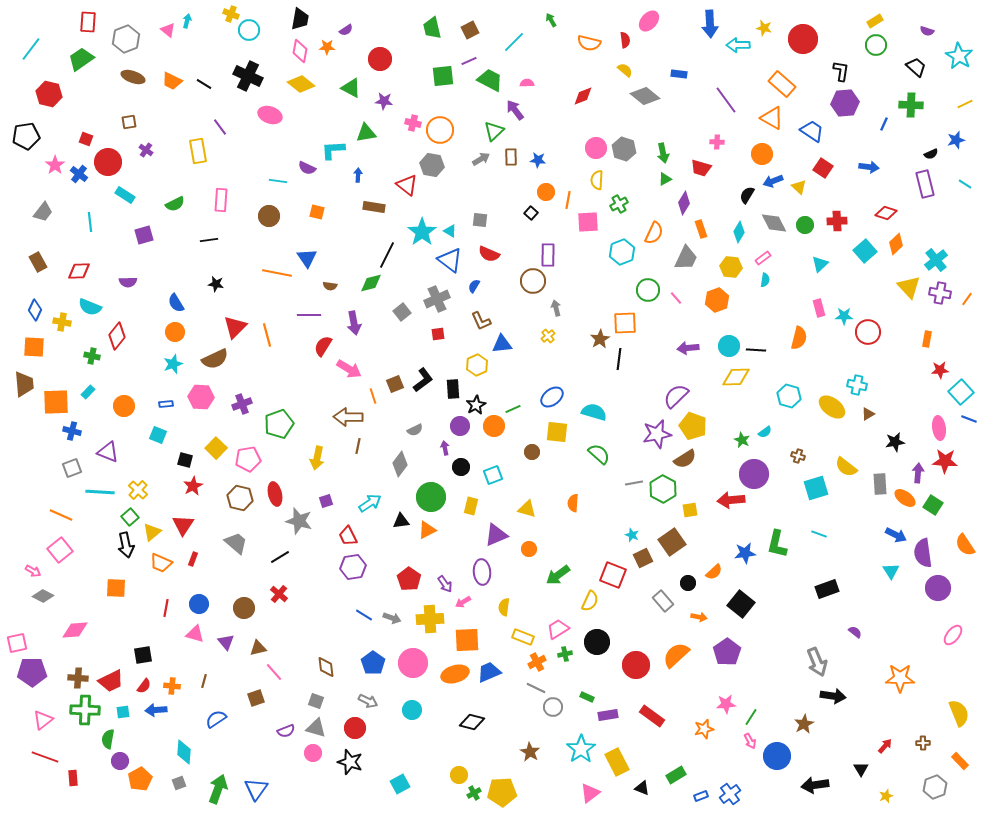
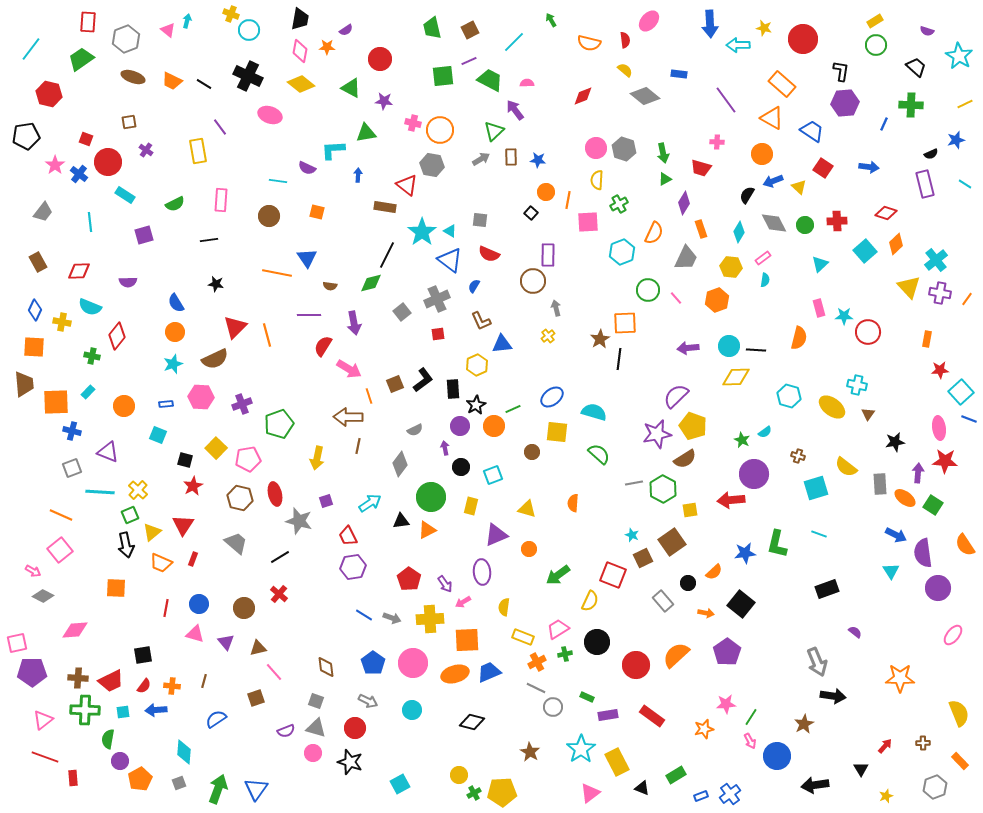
brown rectangle at (374, 207): moved 11 px right
orange line at (373, 396): moved 4 px left
brown triangle at (868, 414): rotated 24 degrees counterclockwise
green square at (130, 517): moved 2 px up; rotated 18 degrees clockwise
orange arrow at (699, 617): moved 7 px right, 4 px up
